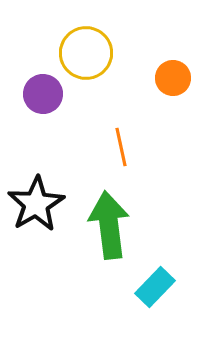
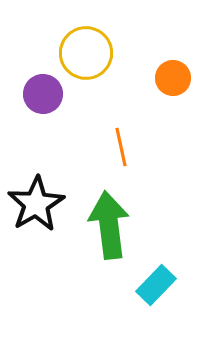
cyan rectangle: moved 1 px right, 2 px up
